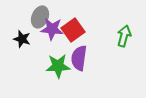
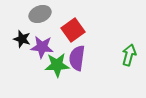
gray ellipse: moved 3 px up; rotated 45 degrees clockwise
purple star: moved 10 px left, 18 px down
green arrow: moved 5 px right, 19 px down
purple semicircle: moved 2 px left
green star: moved 1 px left, 1 px up
